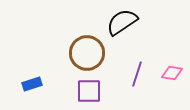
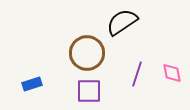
pink diamond: rotated 70 degrees clockwise
